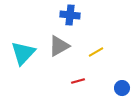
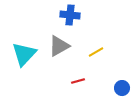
cyan triangle: moved 1 px right, 1 px down
